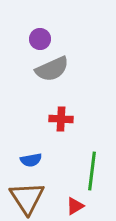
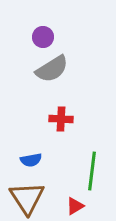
purple circle: moved 3 px right, 2 px up
gray semicircle: rotated 8 degrees counterclockwise
